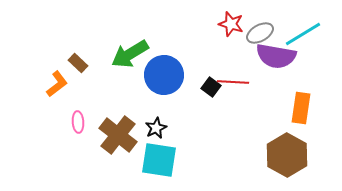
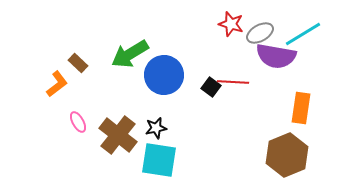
pink ellipse: rotated 25 degrees counterclockwise
black star: rotated 15 degrees clockwise
brown hexagon: rotated 9 degrees clockwise
